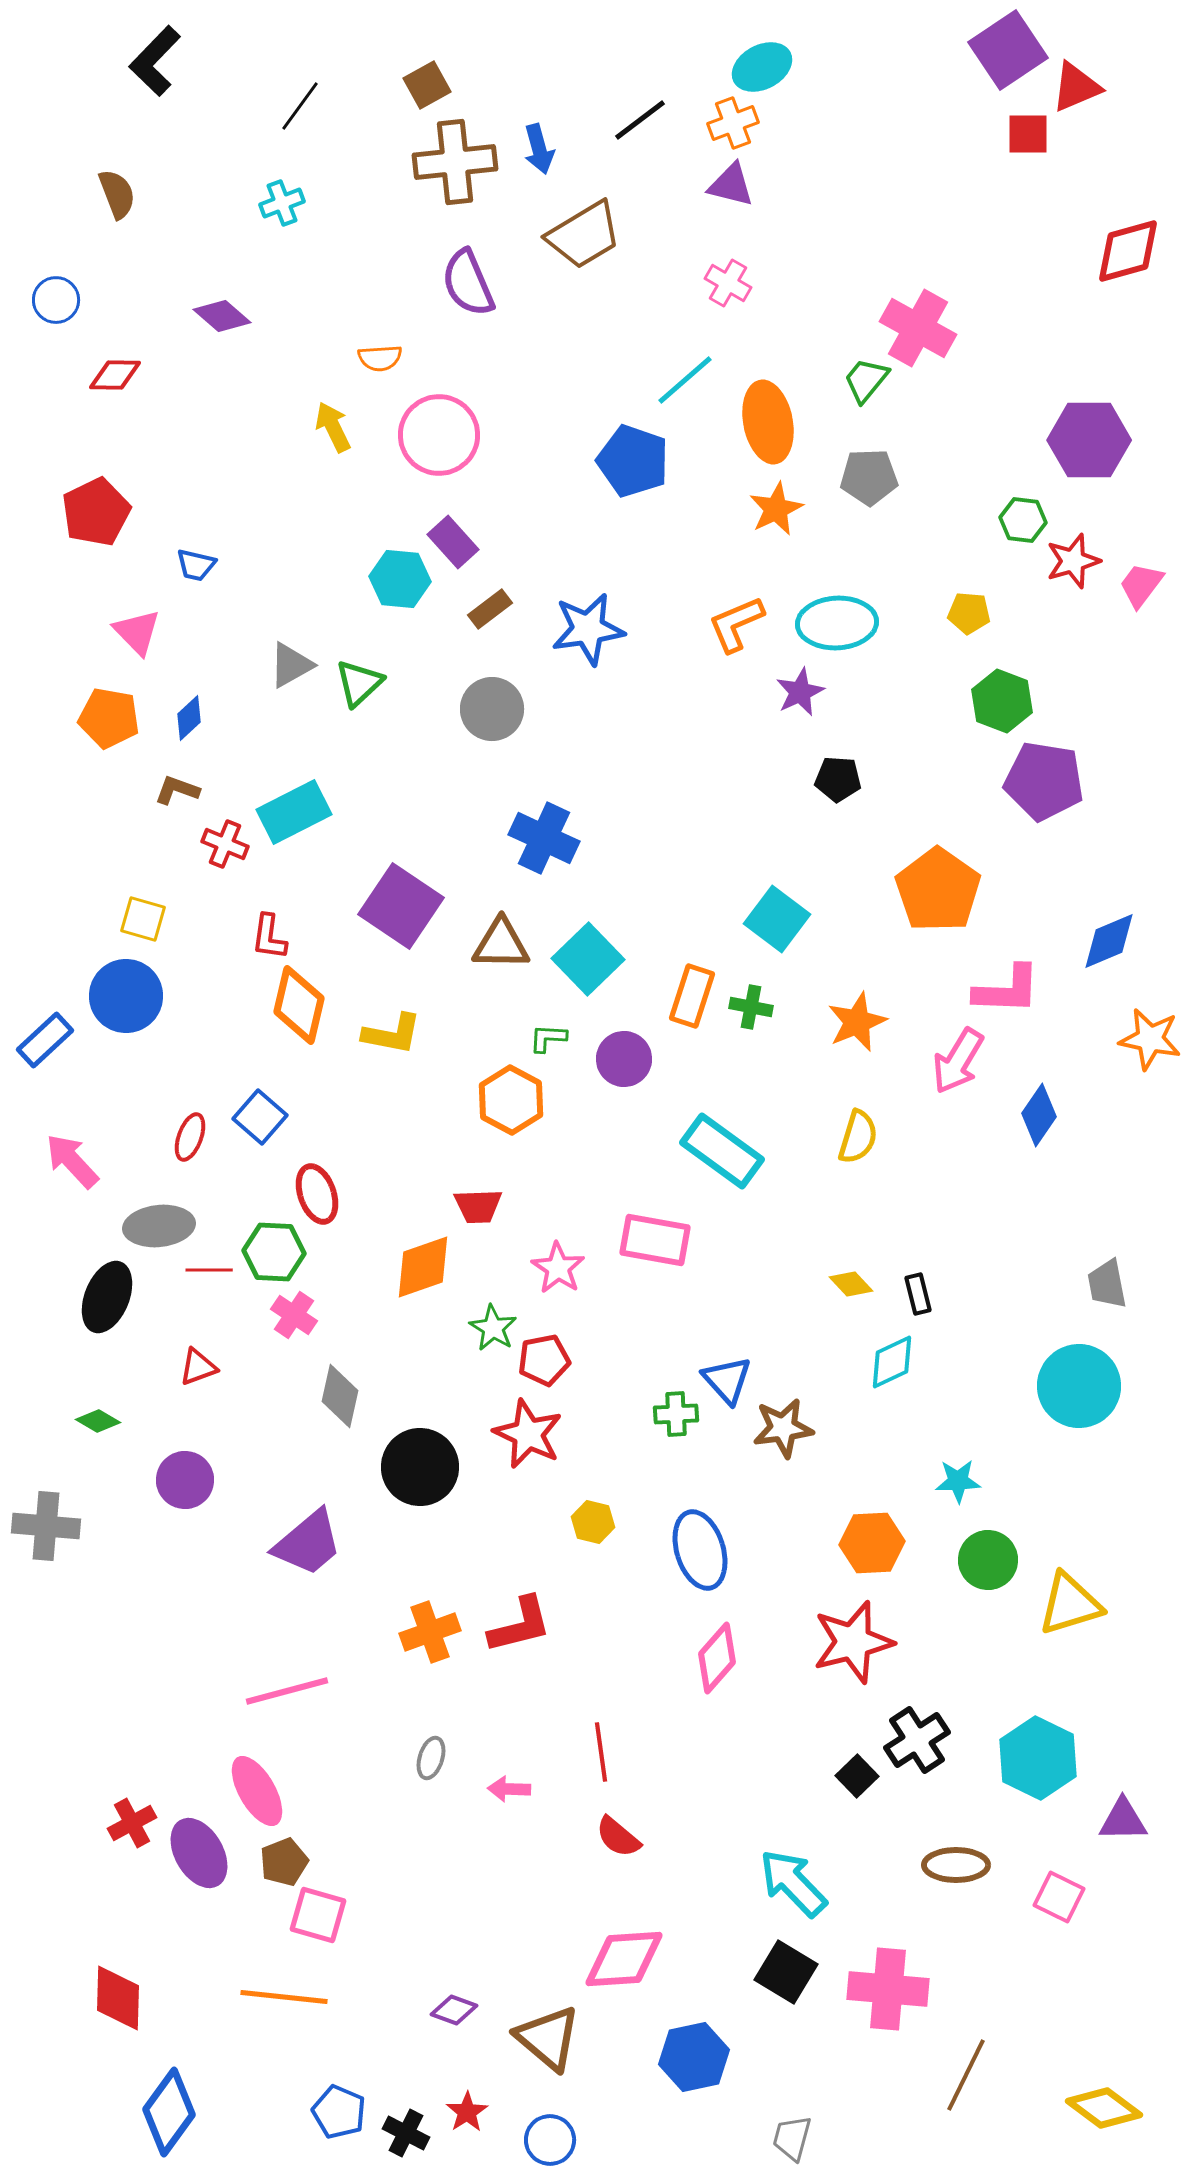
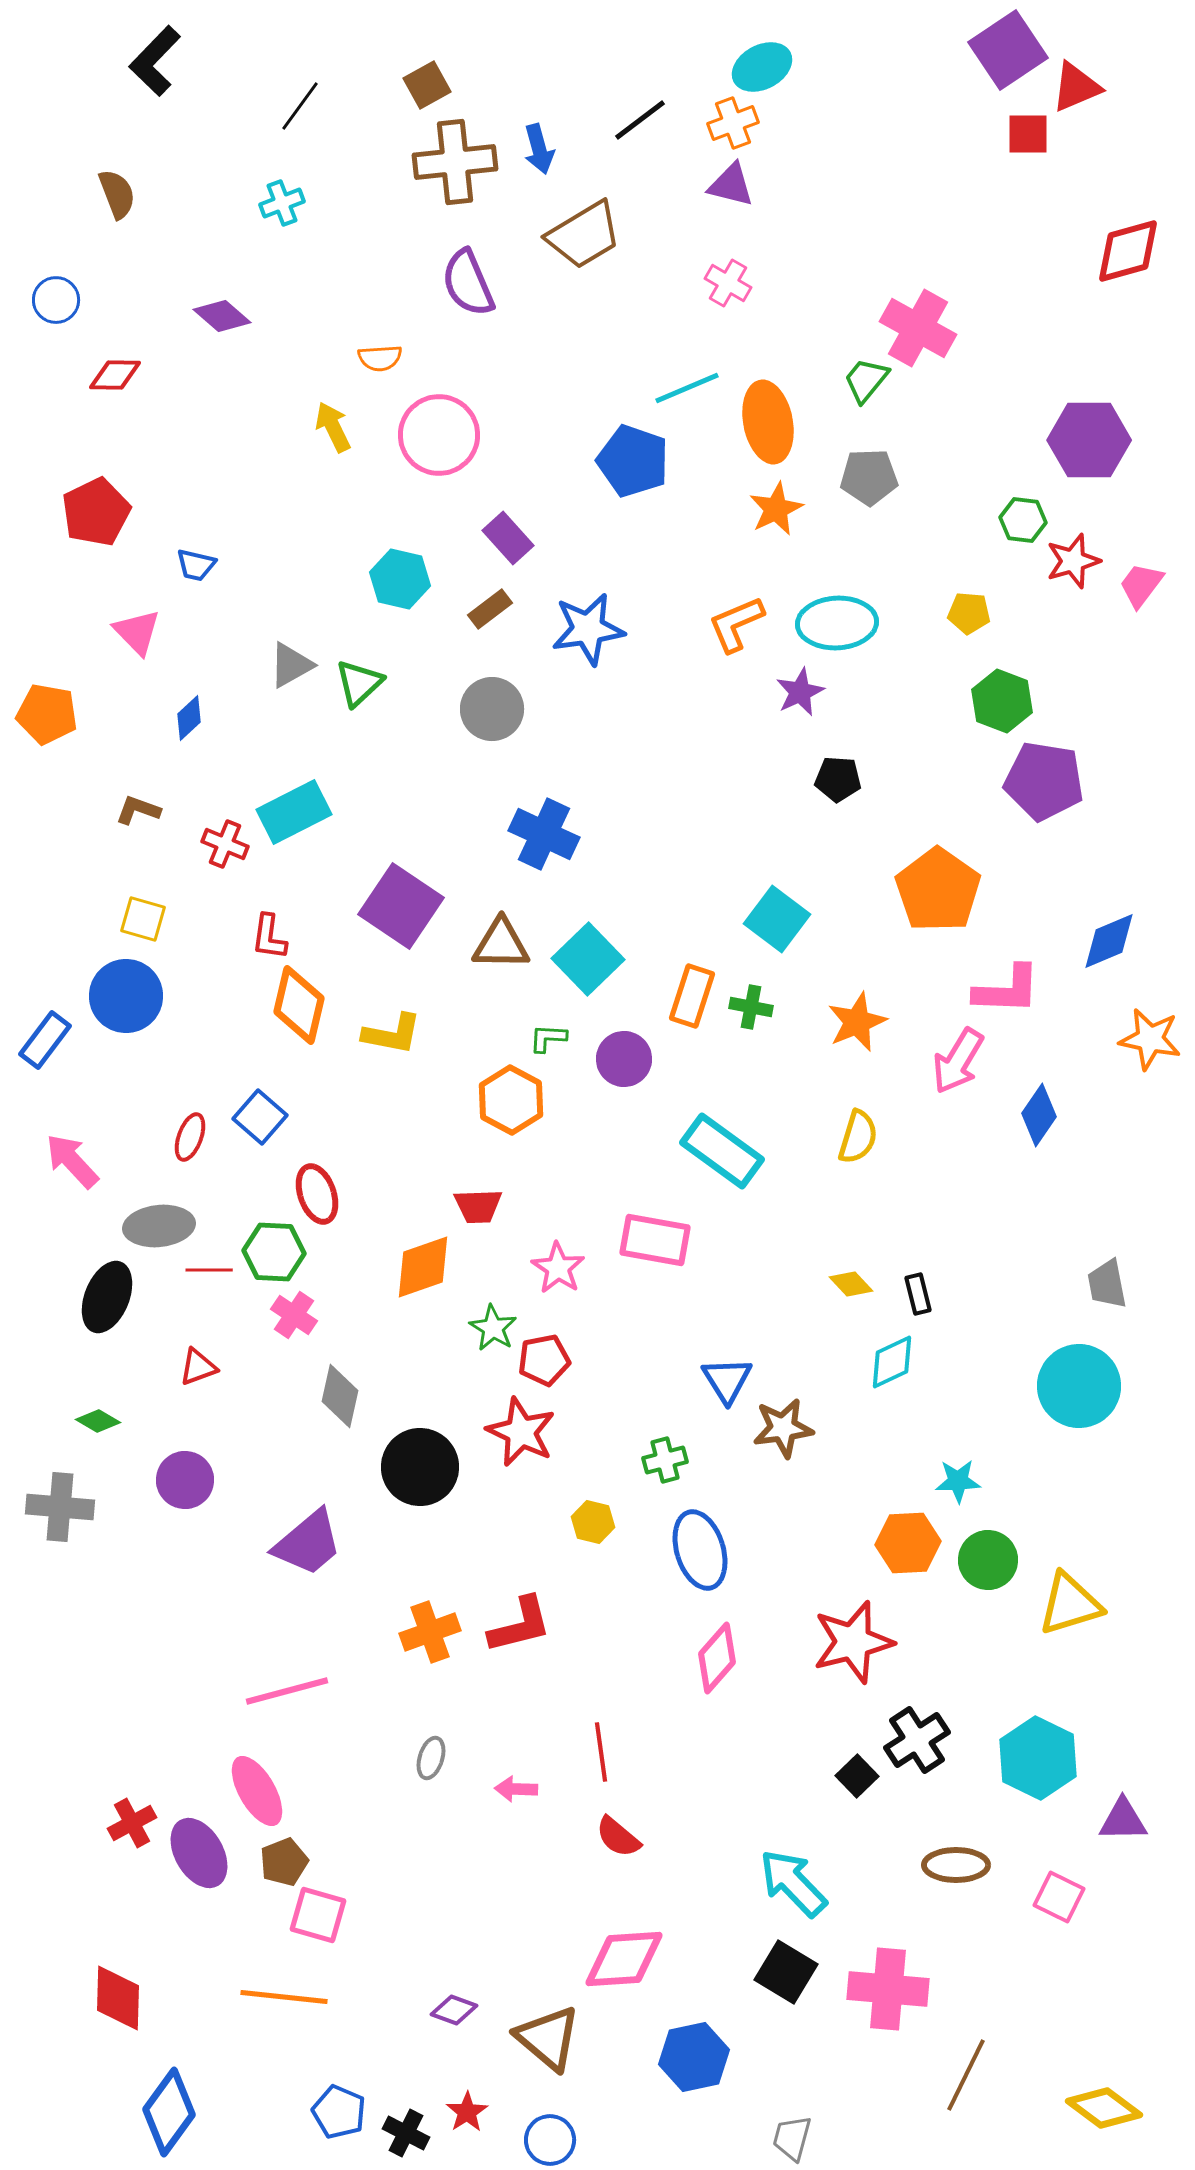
cyan line at (685, 380): moved 2 px right, 8 px down; rotated 18 degrees clockwise
purple rectangle at (453, 542): moved 55 px right, 4 px up
cyan hexagon at (400, 579): rotated 8 degrees clockwise
orange pentagon at (109, 718): moved 62 px left, 4 px up
brown L-shape at (177, 790): moved 39 px left, 20 px down
blue cross at (544, 838): moved 4 px up
blue rectangle at (45, 1040): rotated 10 degrees counterclockwise
blue triangle at (727, 1380): rotated 10 degrees clockwise
green cross at (676, 1414): moved 11 px left, 46 px down; rotated 12 degrees counterclockwise
red star at (528, 1434): moved 7 px left, 2 px up
gray cross at (46, 1526): moved 14 px right, 19 px up
orange hexagon at (872, 1543): moved 36 px right
pink arrow at (509, 1789): moved 7 px right
